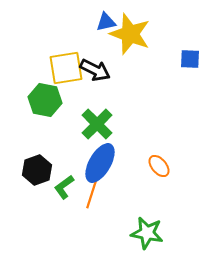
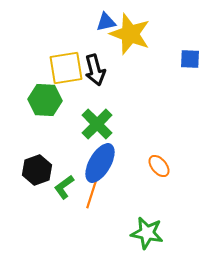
black arrow: rotated 48 degrees clockwise
green hexagon: rotated 8 degrees counterclockwise
